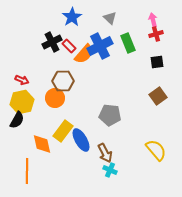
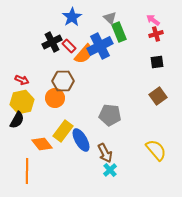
pink arrow: rotated 40 degrees counterclockwise
green rectangle: moved 9 px left, 11 px up
orange diamond: rotated 25 degrees counterclockwise
cyan cross: rotated 24 degrees clockwise
